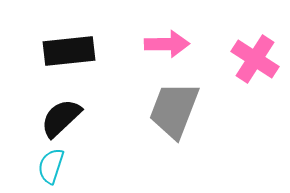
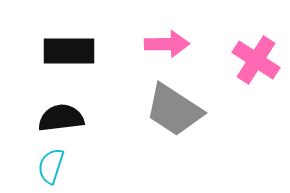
black rectangle: rotated 6 degrees clockwise
pink cross: moved 1 px right, 1 px down
gray trapezoid: rotated 78 degrees counterclockwise
black semicircle: rotated 36 degrees clockwise
